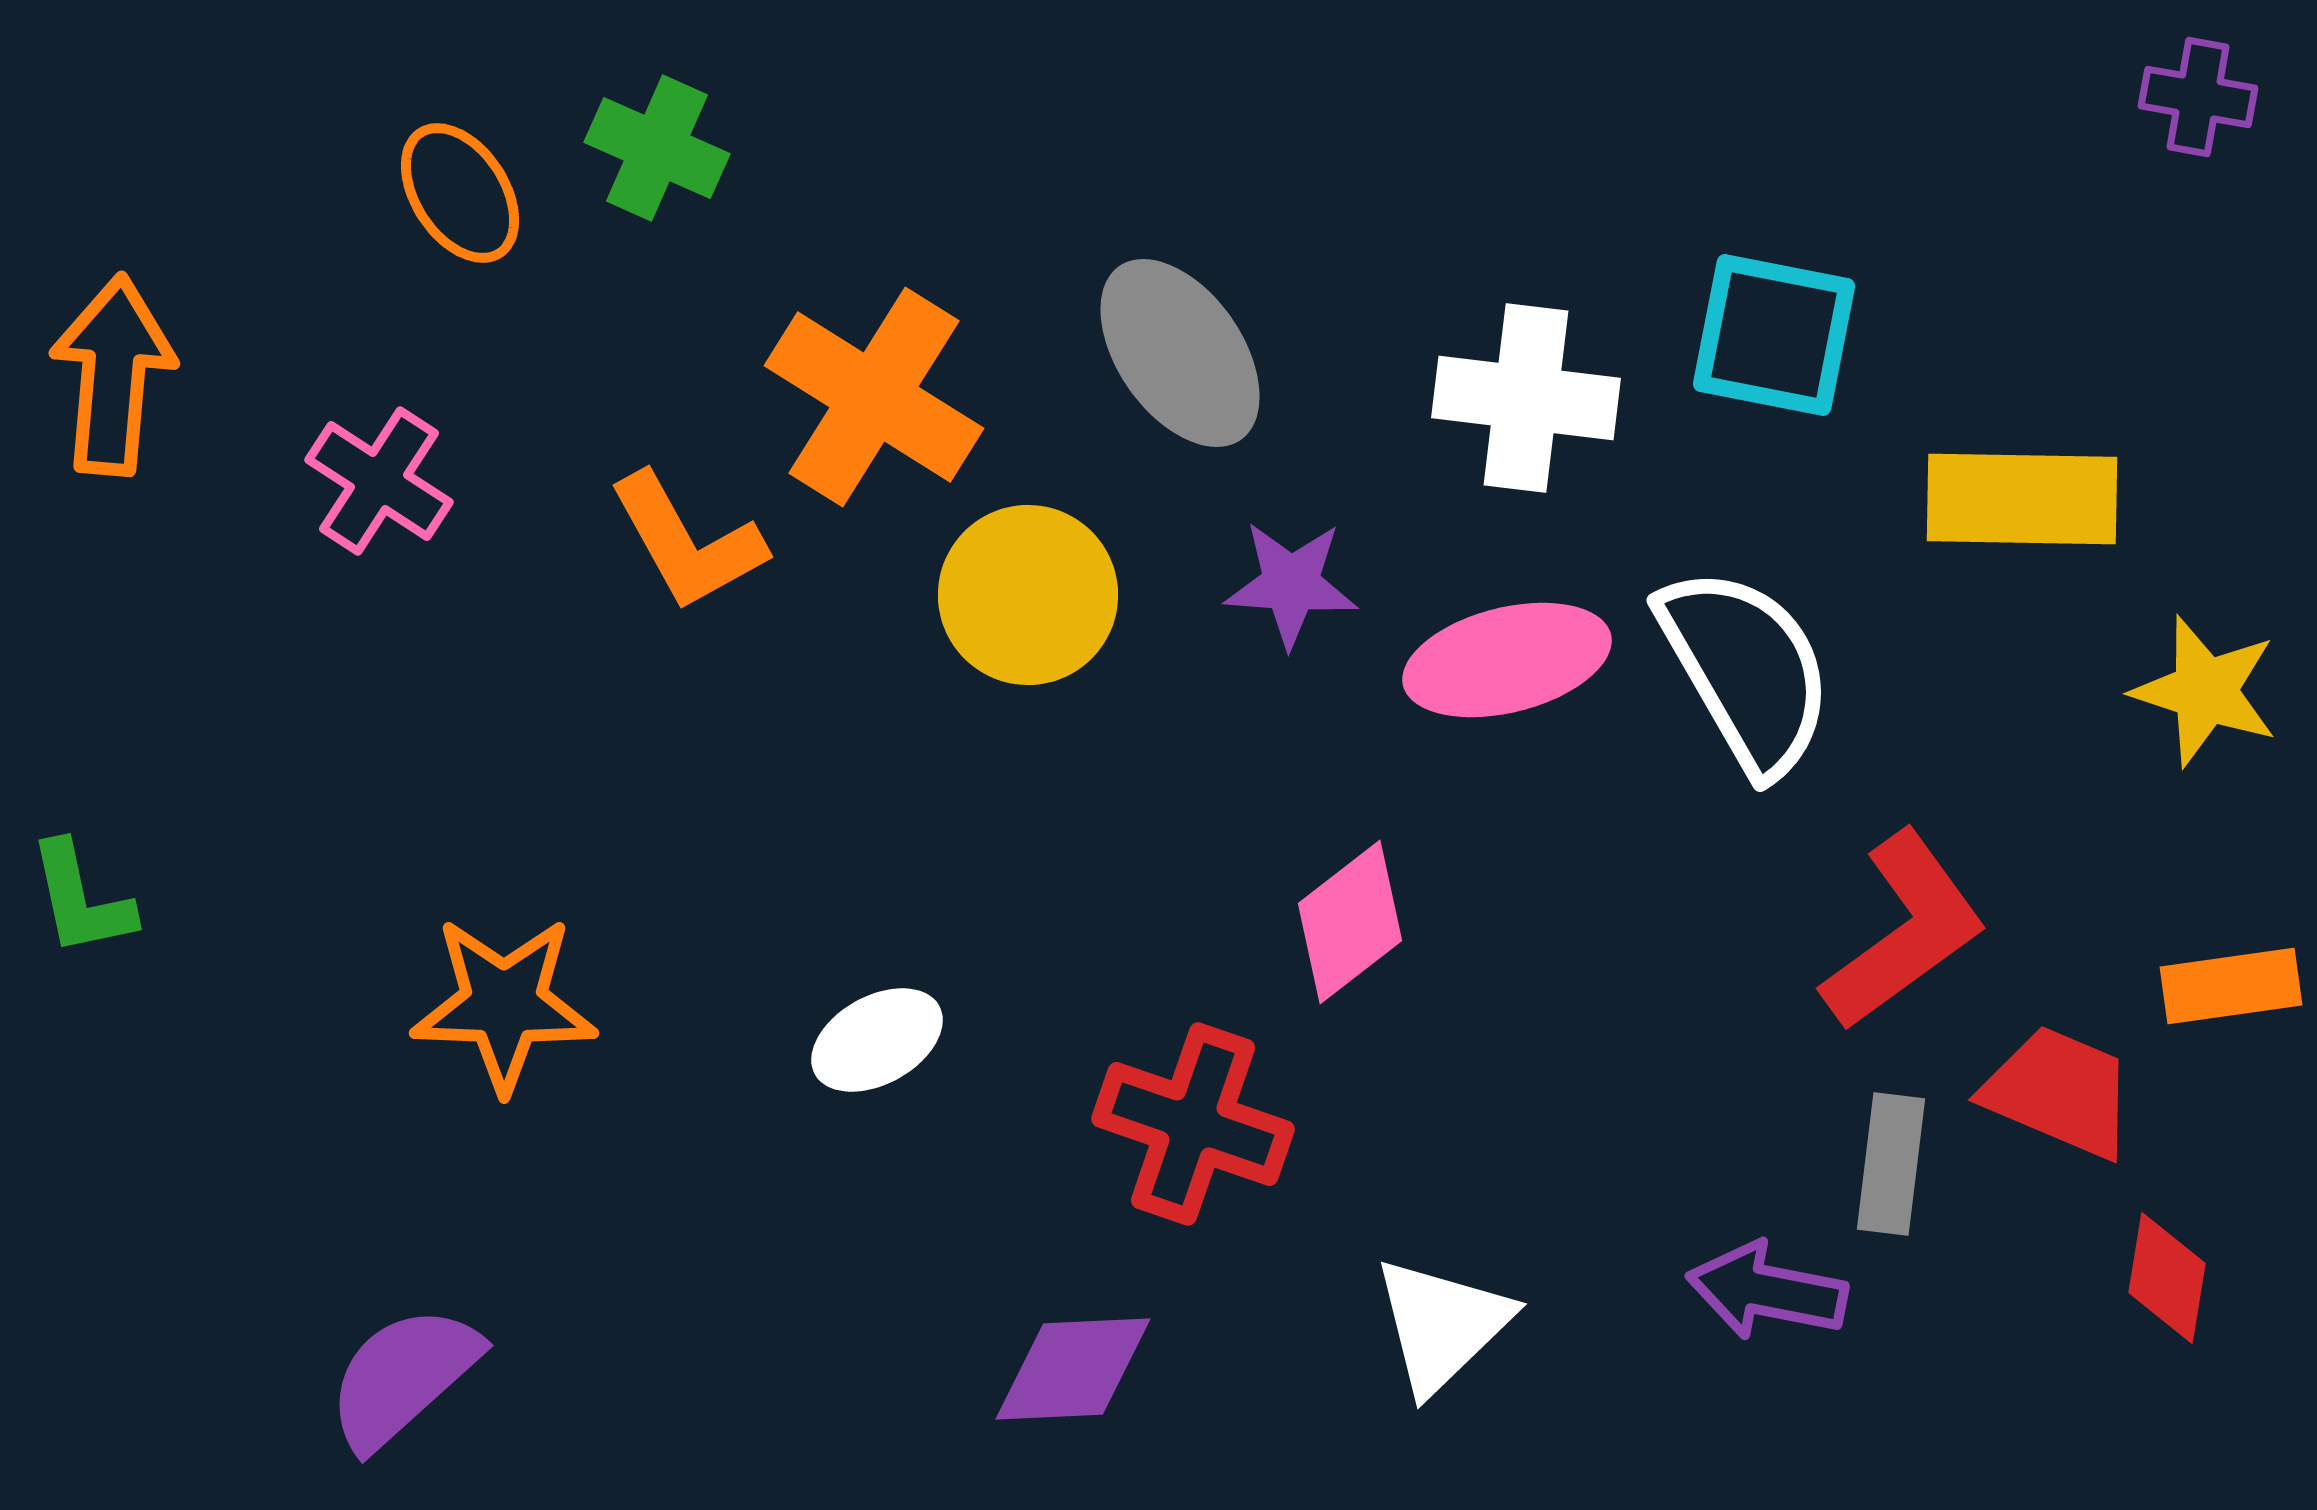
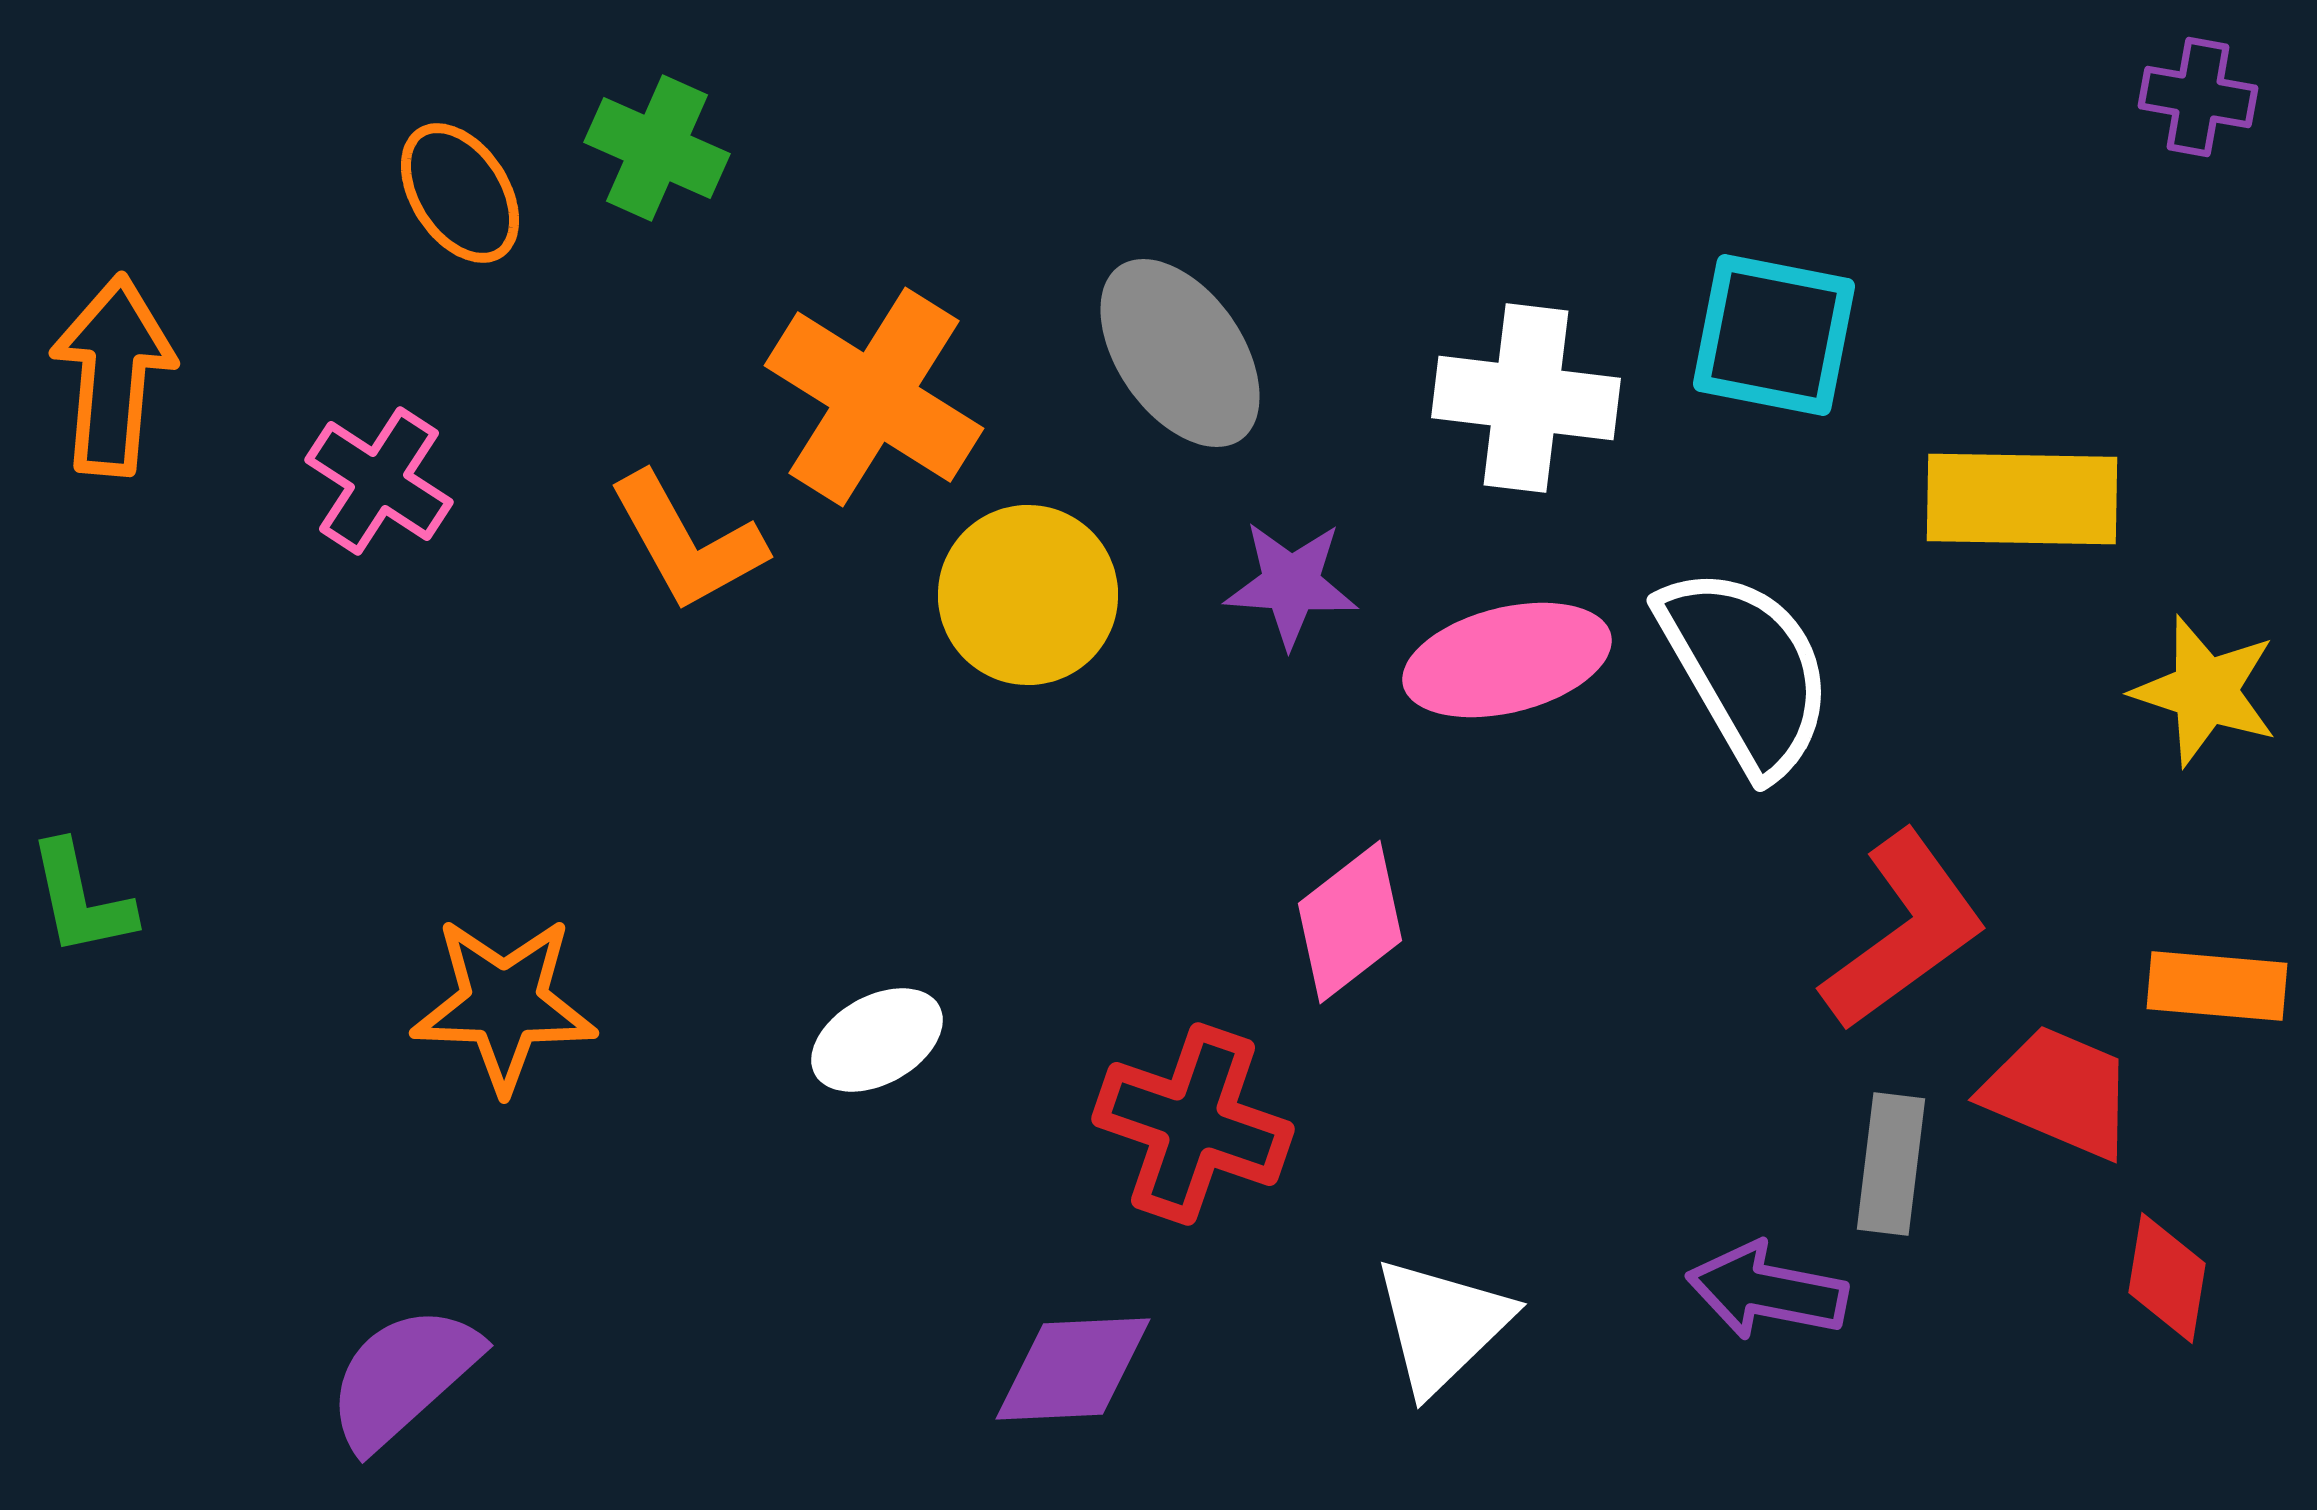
orange rectangle: moved 14 px left; rotated 13 degrees clockwise
